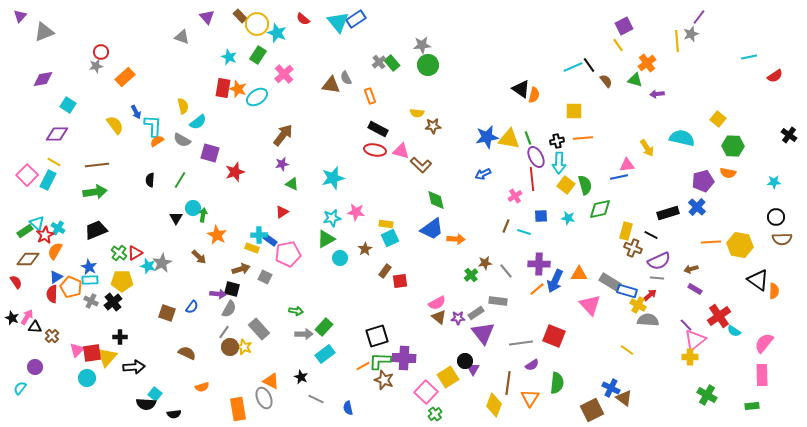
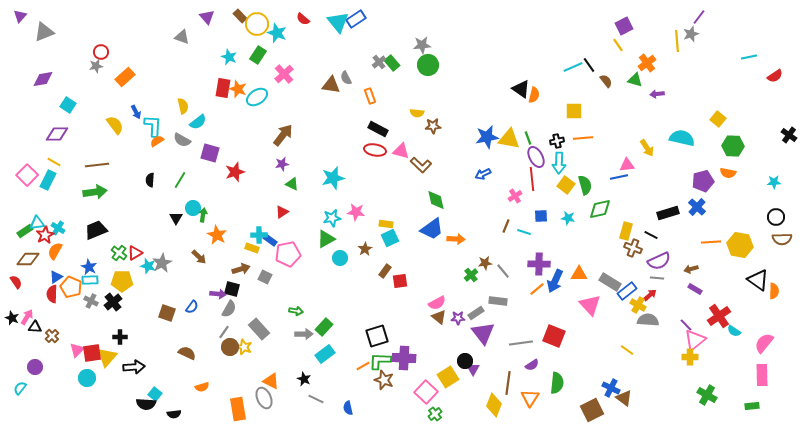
cyan triangle at (37, 223): rotated 49 degrees counterclockwise
gray line at (506, 271): moved 3 px left
blue rectangle at (627, 291): rotated 54 degrees counterclockwise
black star at (301, 377): moved 3 px right, 2 px down
